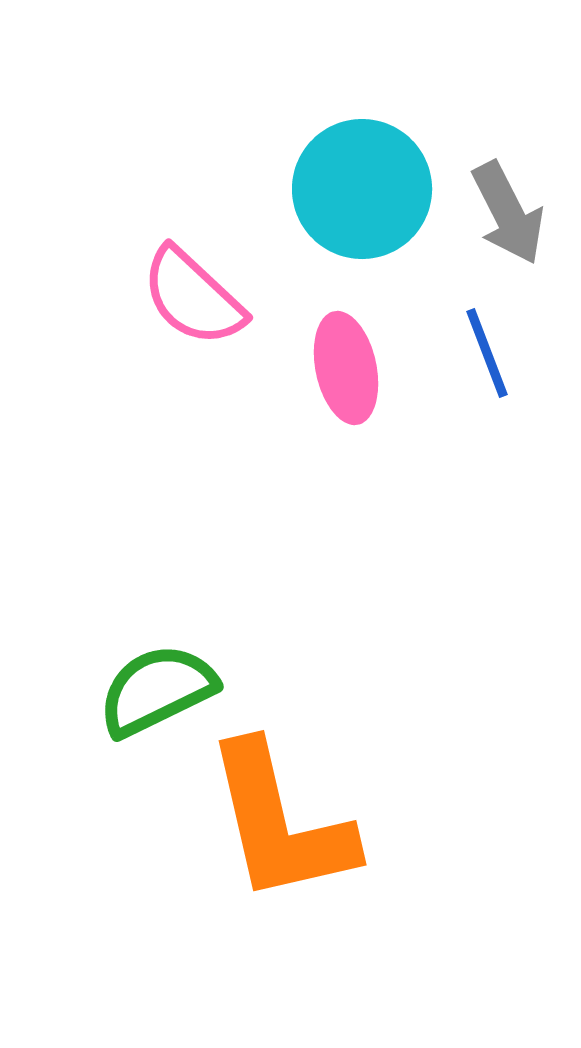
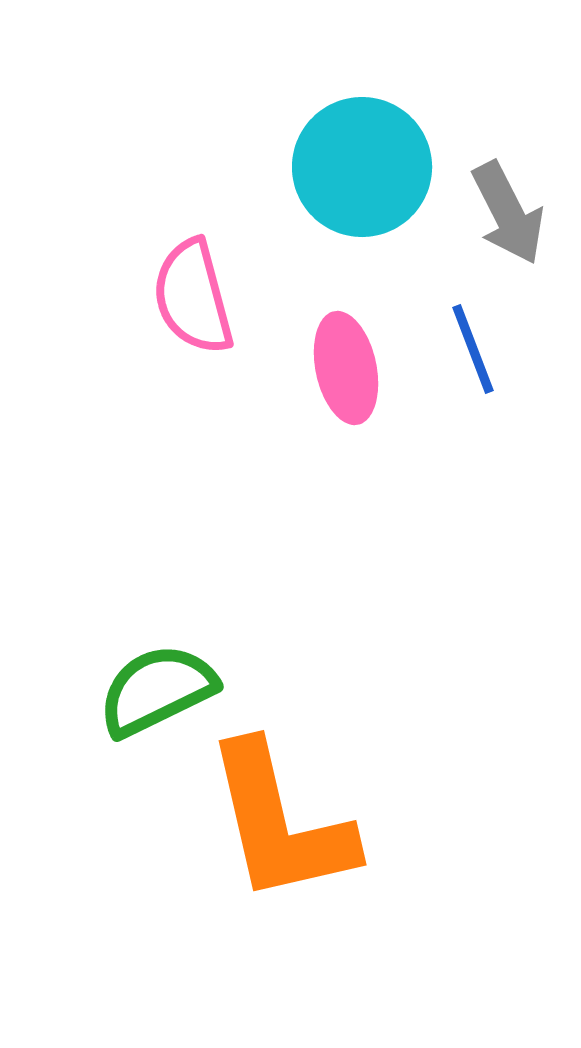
cyan circle: moved 22 px up
pink semicircle: rotated 32 degrees clockwise
blue line: moved 14 px left, 4 px up
